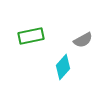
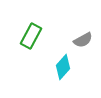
green rectangle: rotated 50 degrees counterclockwise
